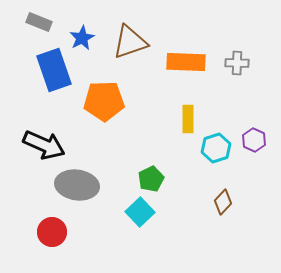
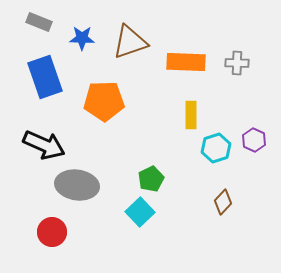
blue star: rotated 30 degrees clockwise
blue rectangle: moved 9 px left, 7 px down
yellow rectangle: moved 3 px right, 4 px up
